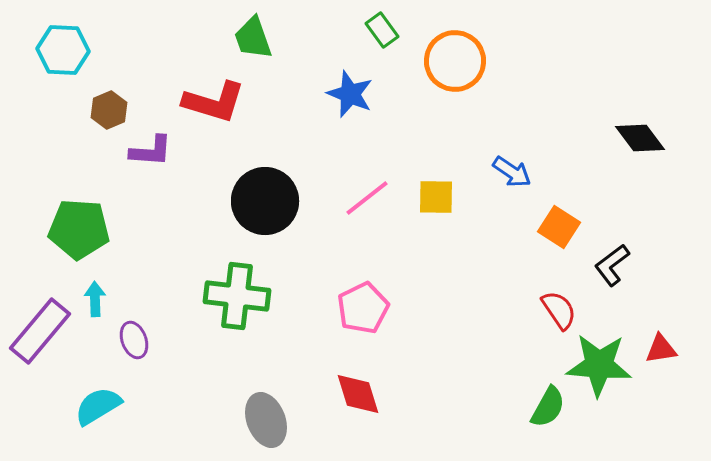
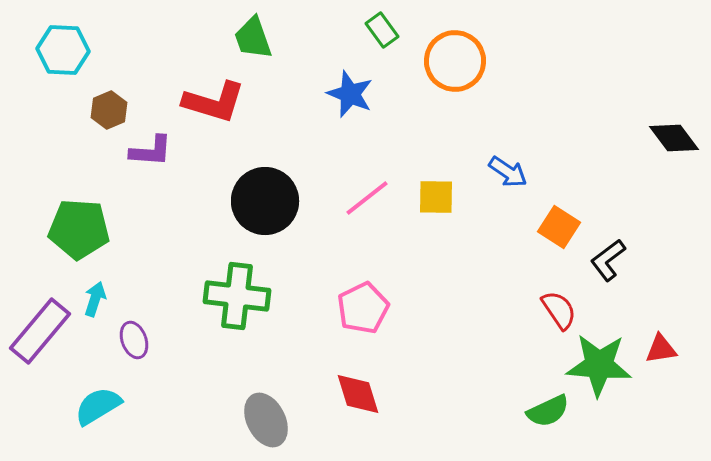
black diamond: moved 34 px right
blue arrow: moved 4 px left
black L-shape: moved 4 px left, 5 px up
cyan arrow: rotated 20 degrees clockwise
green semicircle: moved 4 px down; rotated 36 degrees clockwise
gray ellipse: rotated 6 degrees counterclockwise
